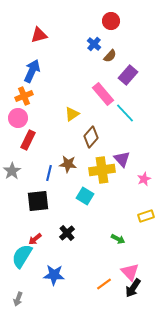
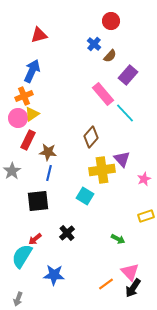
yellow triangle: moved 40 px left
brown star: moved 20 px left, 12 px up
orange line: moved 2 px right
